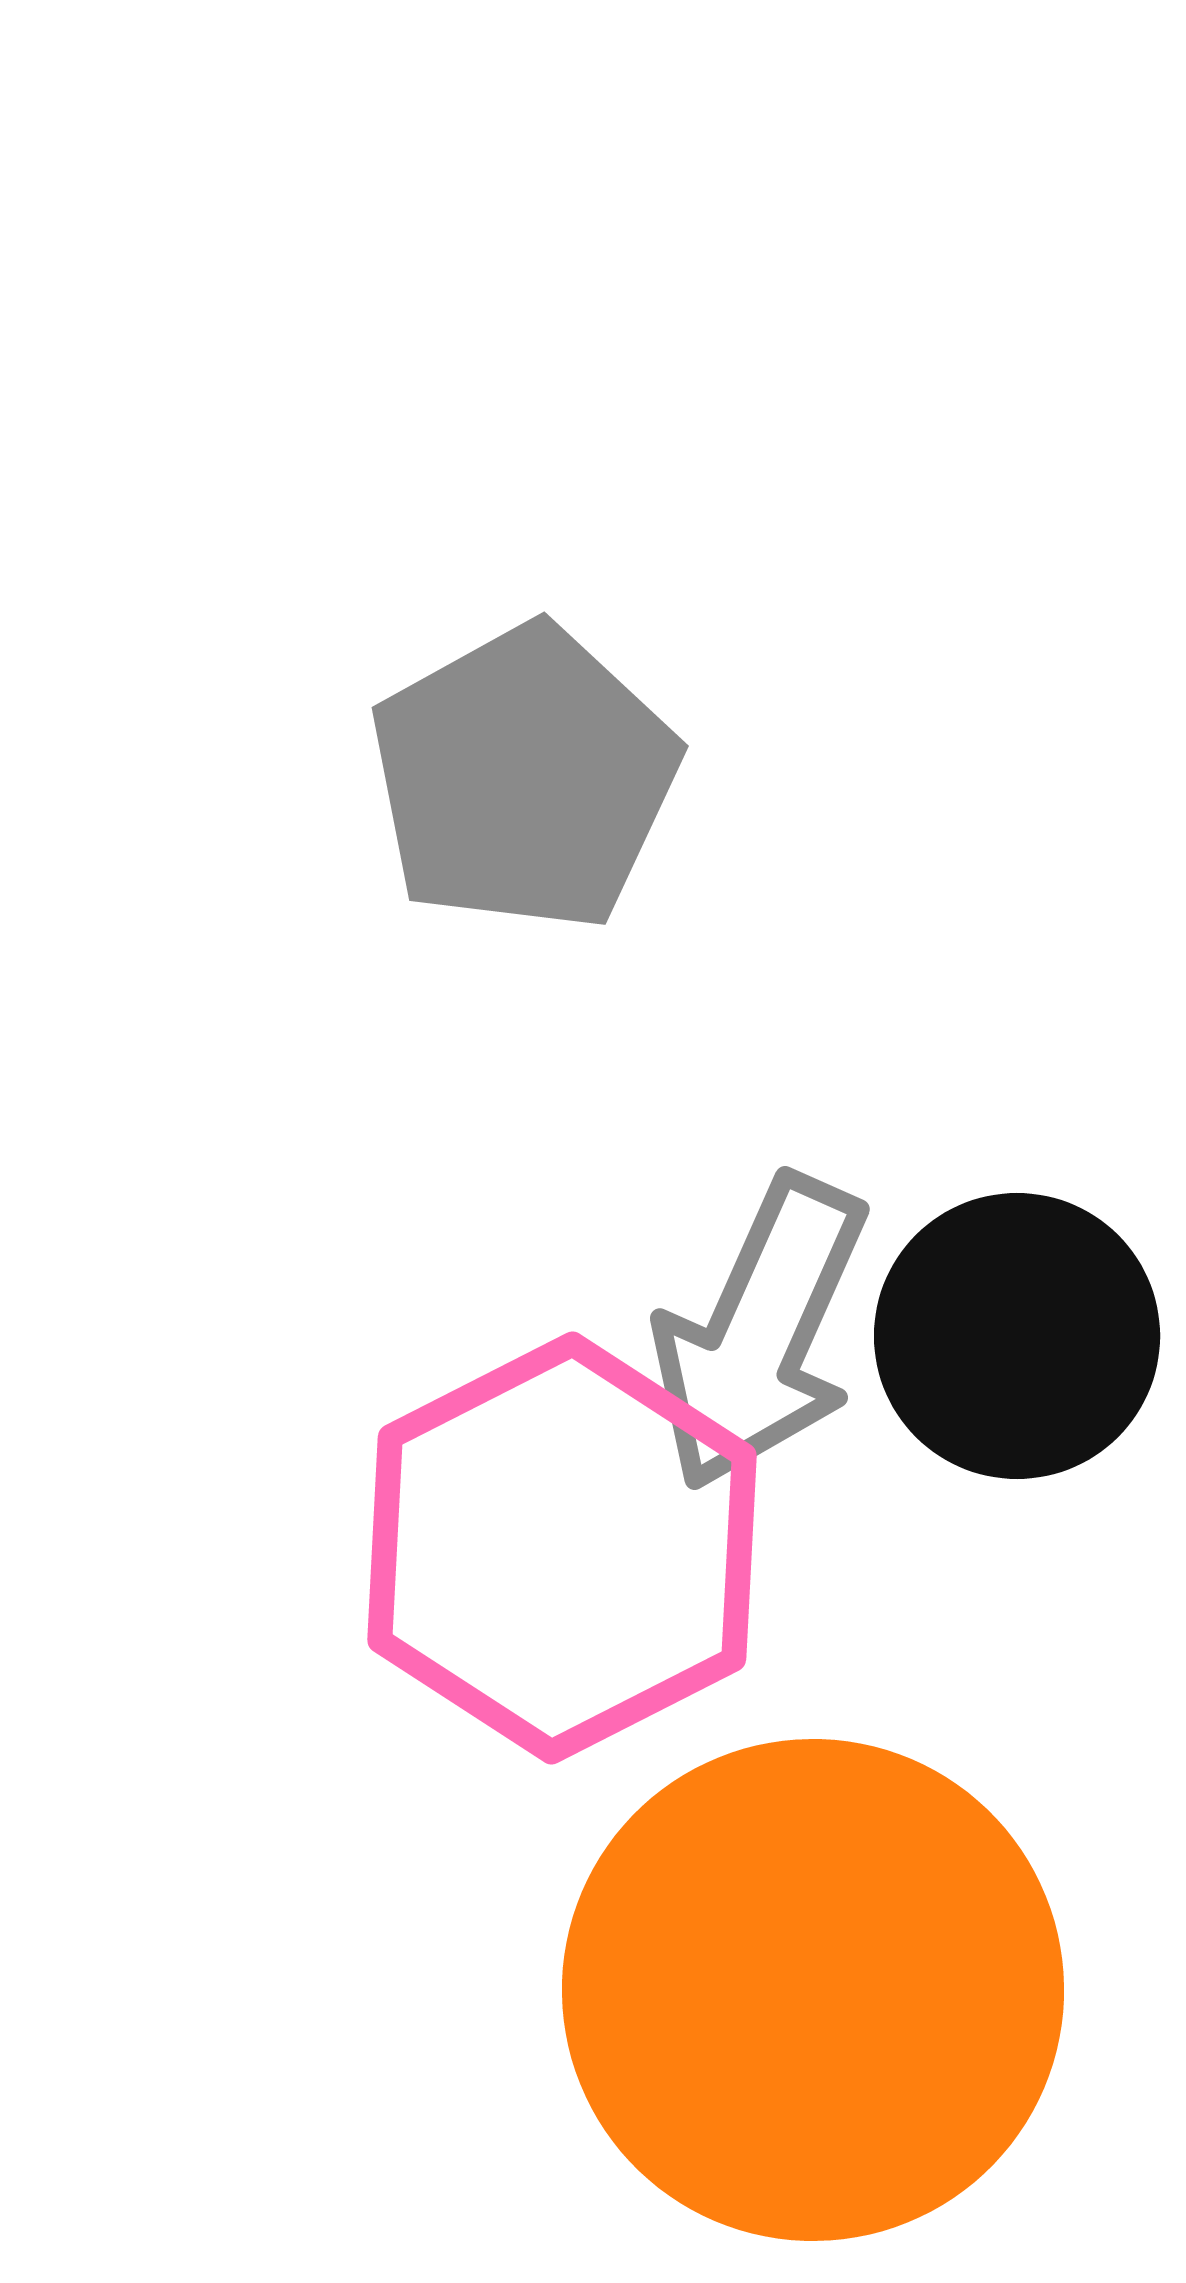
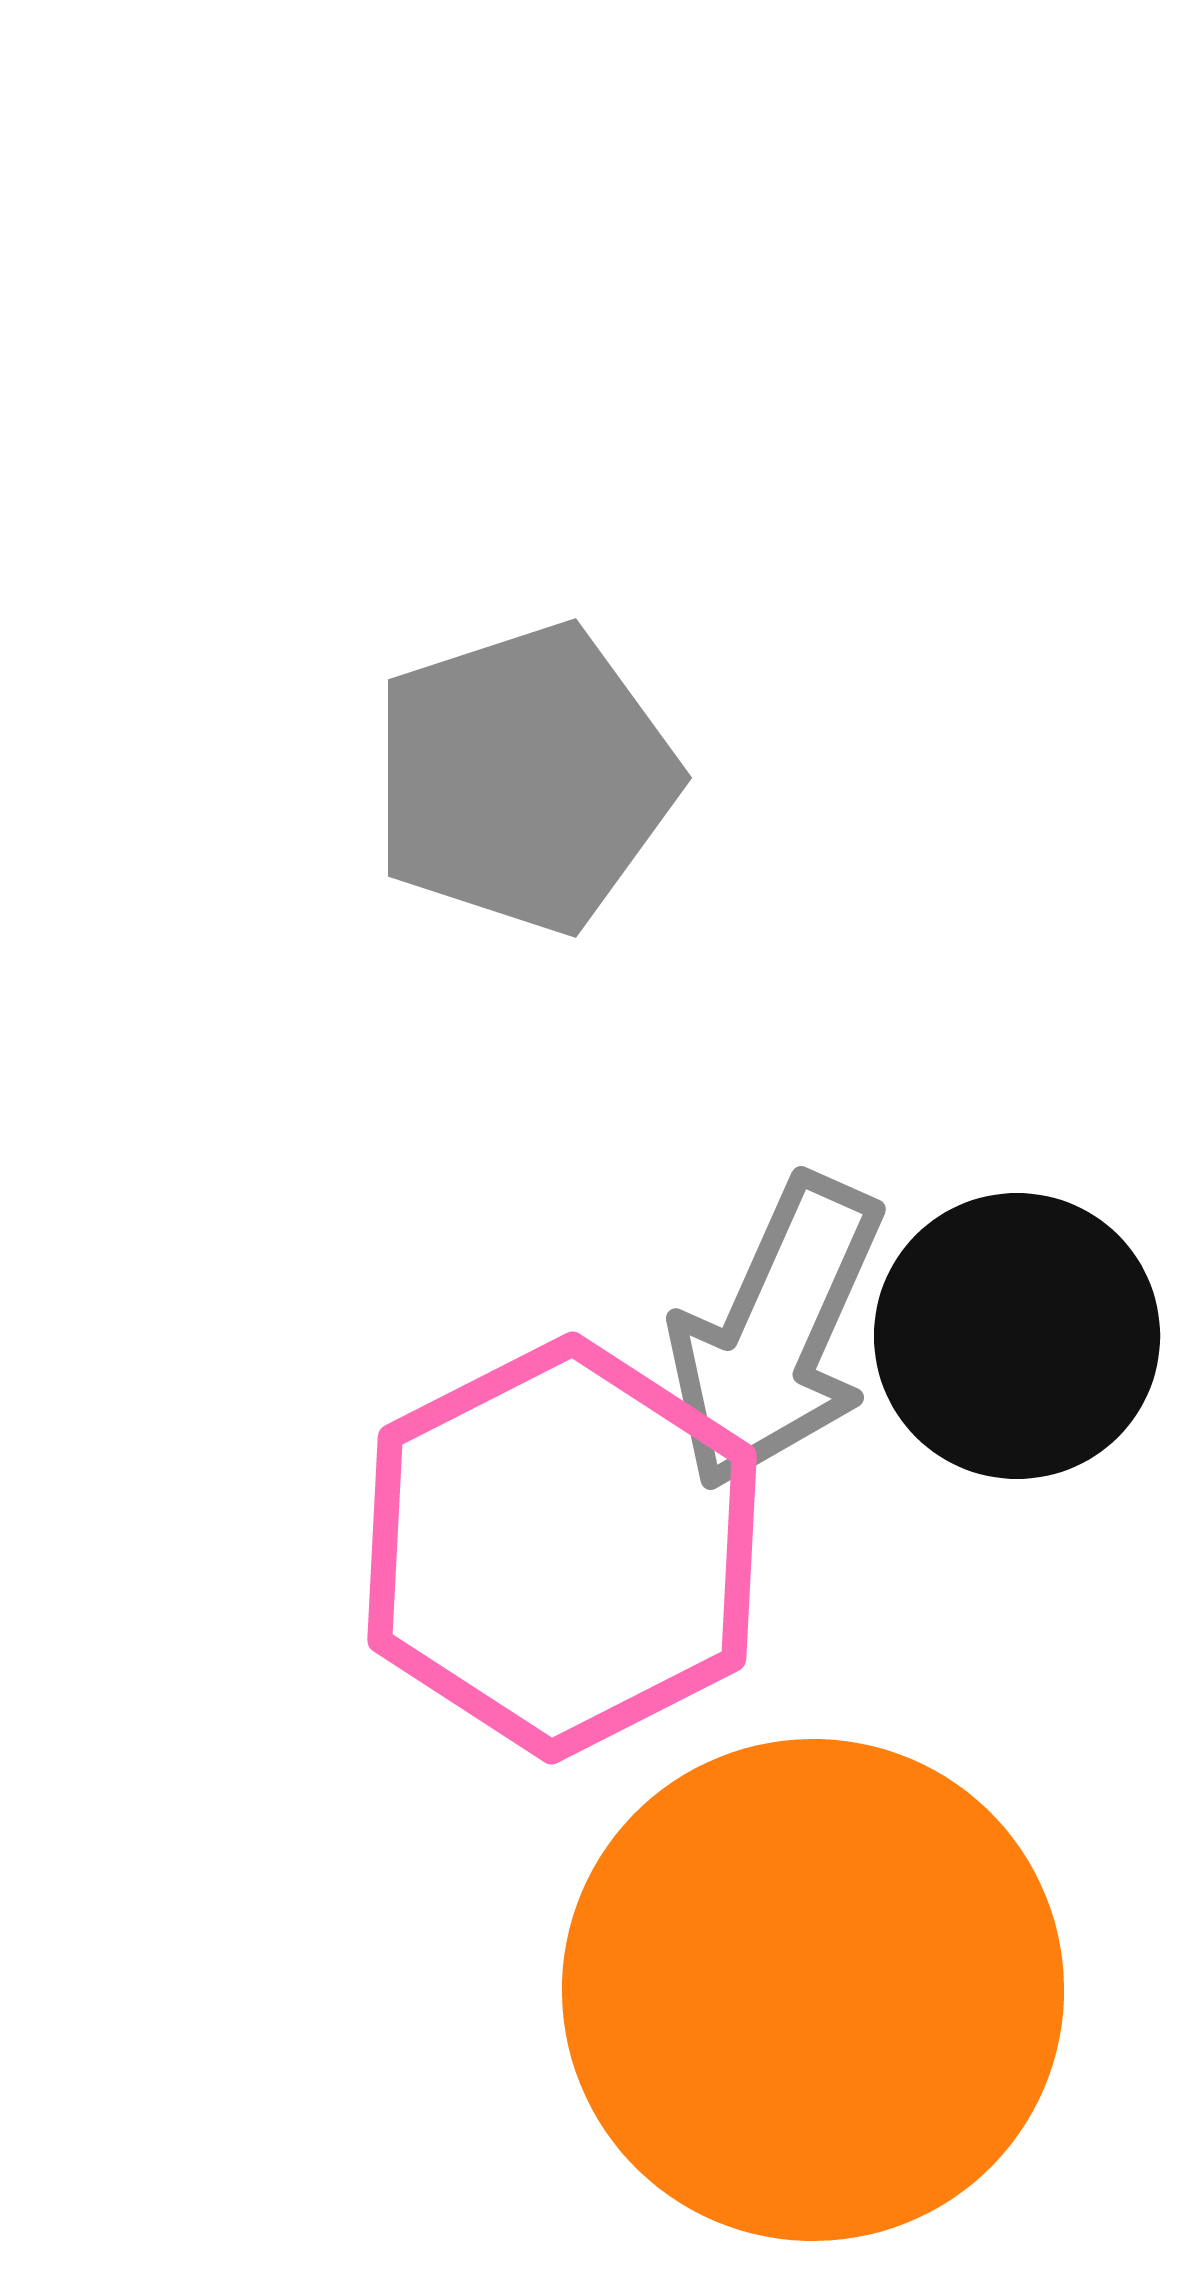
gray pentagon: rotated 11 degrees clockwise
gray arrow: moved 16 px right
